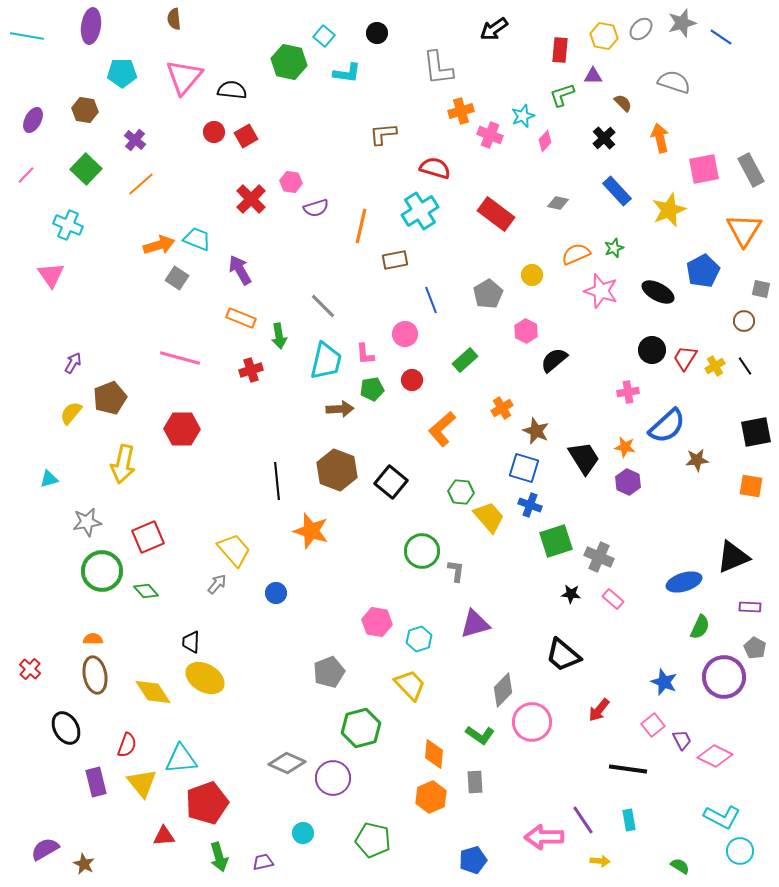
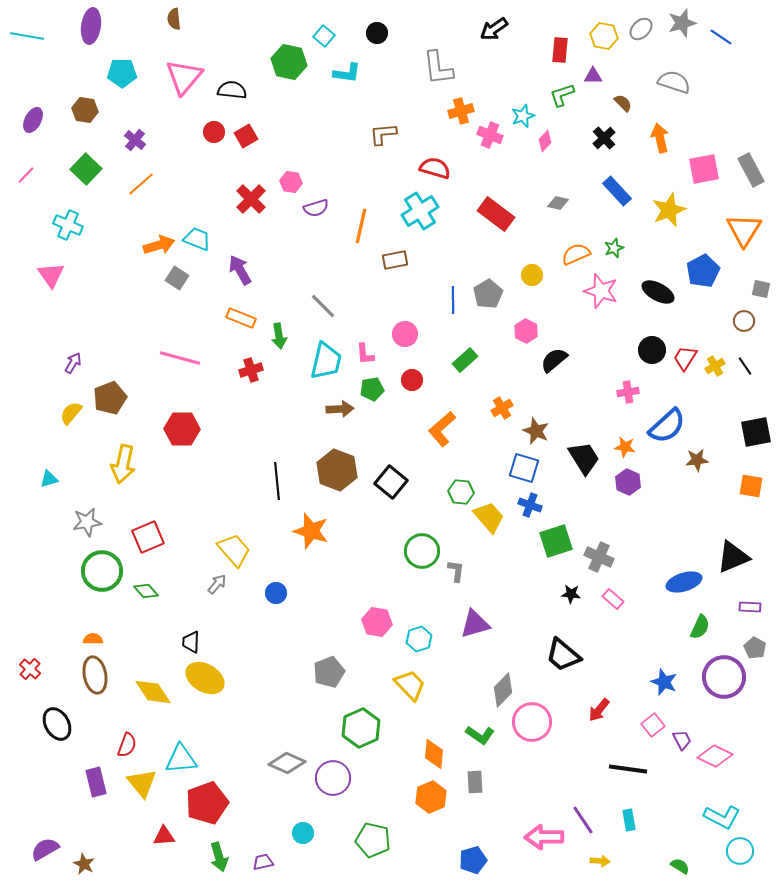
blue line at (431, 300): moved 22 px right; rotated 20 degrees clockwise
black ellipse at (66, 728): moved 9 px left, 4 px up
green hexagon at (361, 728): rotated 9 degrees counterclockwise
